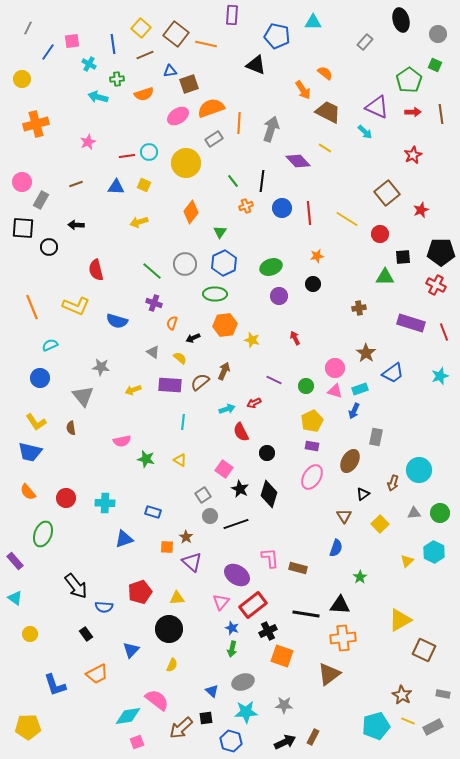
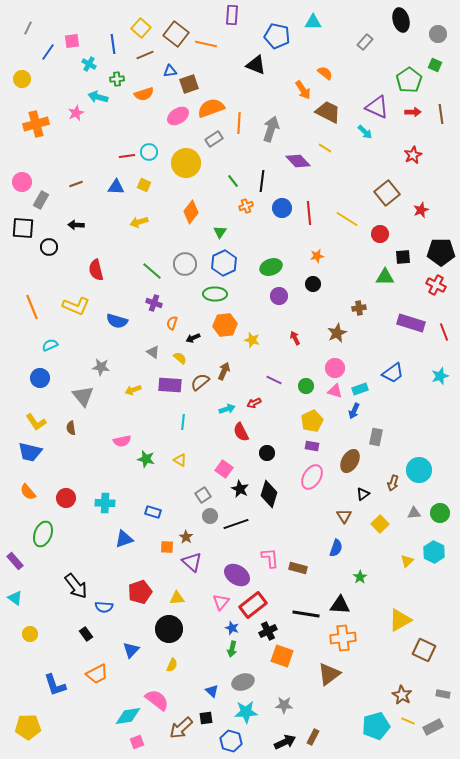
pink star at (88, 142): moved 12 px left, 29 px up
brown star at (366, 353): moved 29 px left, 20 px up; rotated 12 degrees clockwise
